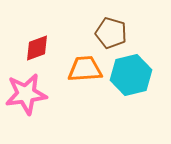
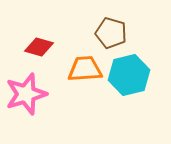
red diamond: moved 2 px right, 1 px up; rotated 36 degrees clockwise
cyan hexagon: moved 2 px left
pink star: rotated 9 degrees counterclockwise
